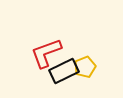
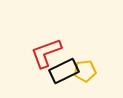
yellow pentagon: moved 4 px down; rotated 15 degrees clockwise
